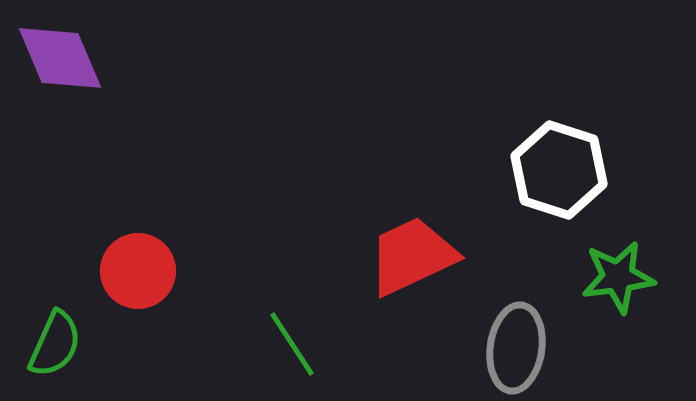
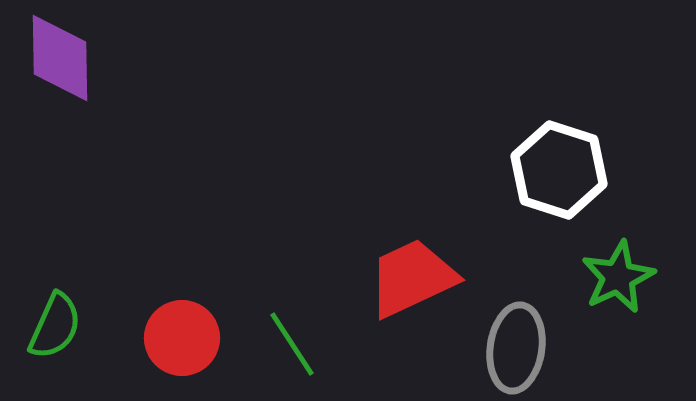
purple diamond: rotated 22 degrees clockwise
red trapezoid: moved 22 px down
red circle: moved 44 px right, 67 px down
green star: rotated 18 degrees counterclockwise
green semicircle: moved 18 px up
